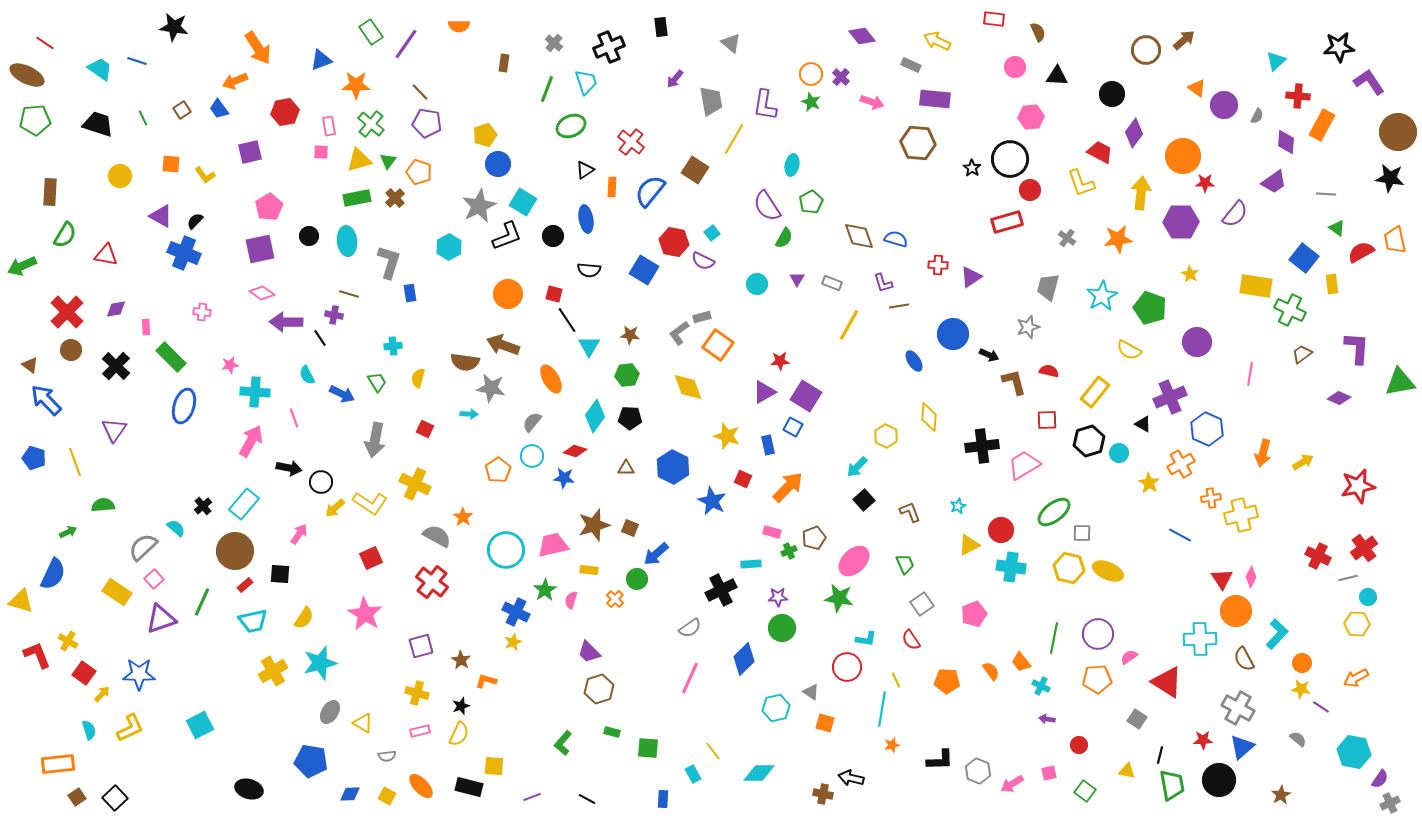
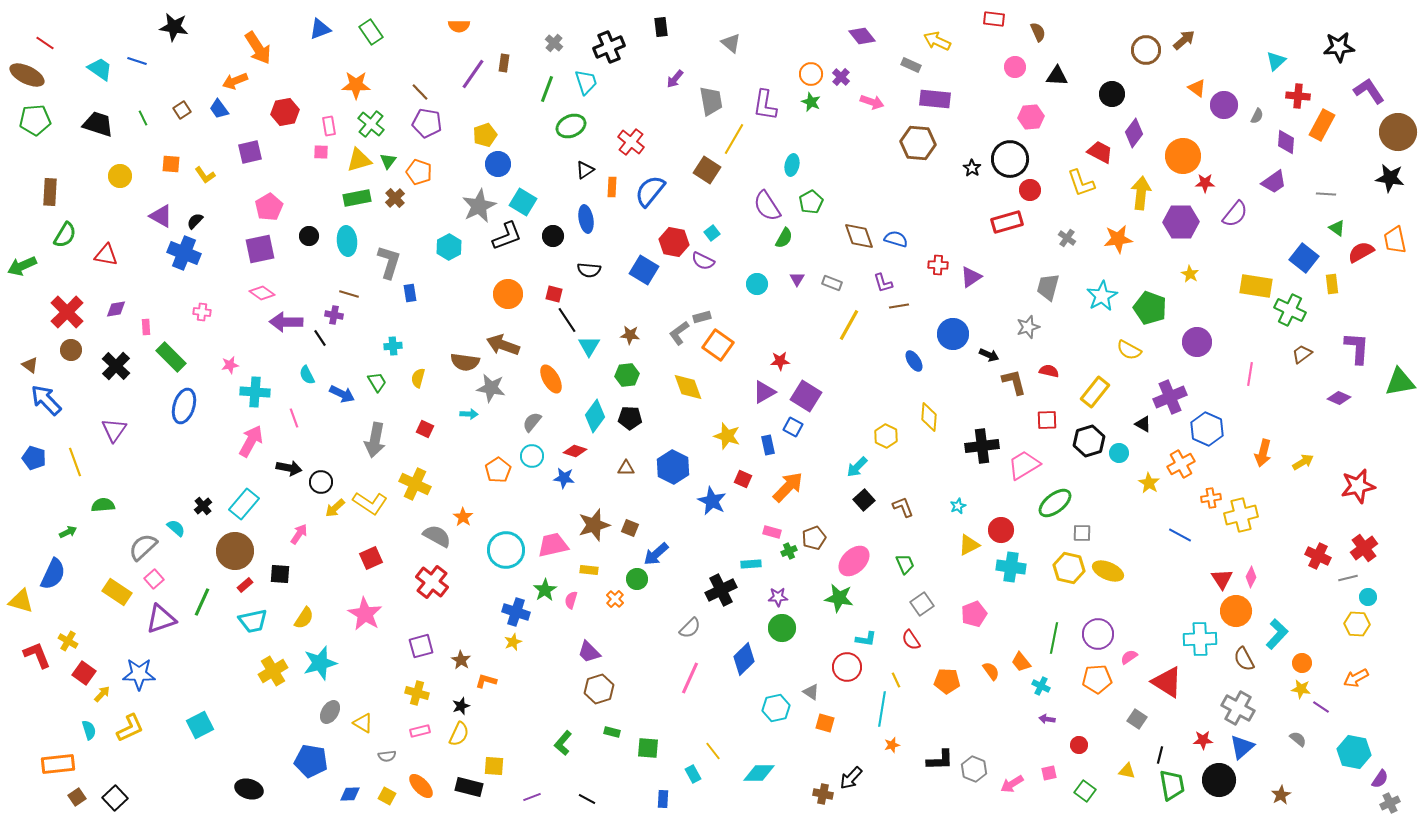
purple line at (406, 44): moved 67 px right, 30 px down
blue triangle at (321, 60): moved 1 px left, 31 px up
purple L-shape at (1369, 82): moved 9 px down
brown square at (695, 170): moved 12 px right
brown L-shape at (910, 512): moved 7 px left, 5 px up
green ellipse at (1054, 512): moved 1 px right, 9 px up
blue cross at (516, 612): rotated 8 degrees counterclockwise
gray semicircle at (690, 628): rotated 10 degrees counterclockwise
gray hexagon at (978, 771): moved 4 px left, 2 px up
black arrow at (851, 778): rotated 60 degrees counterclockwise
